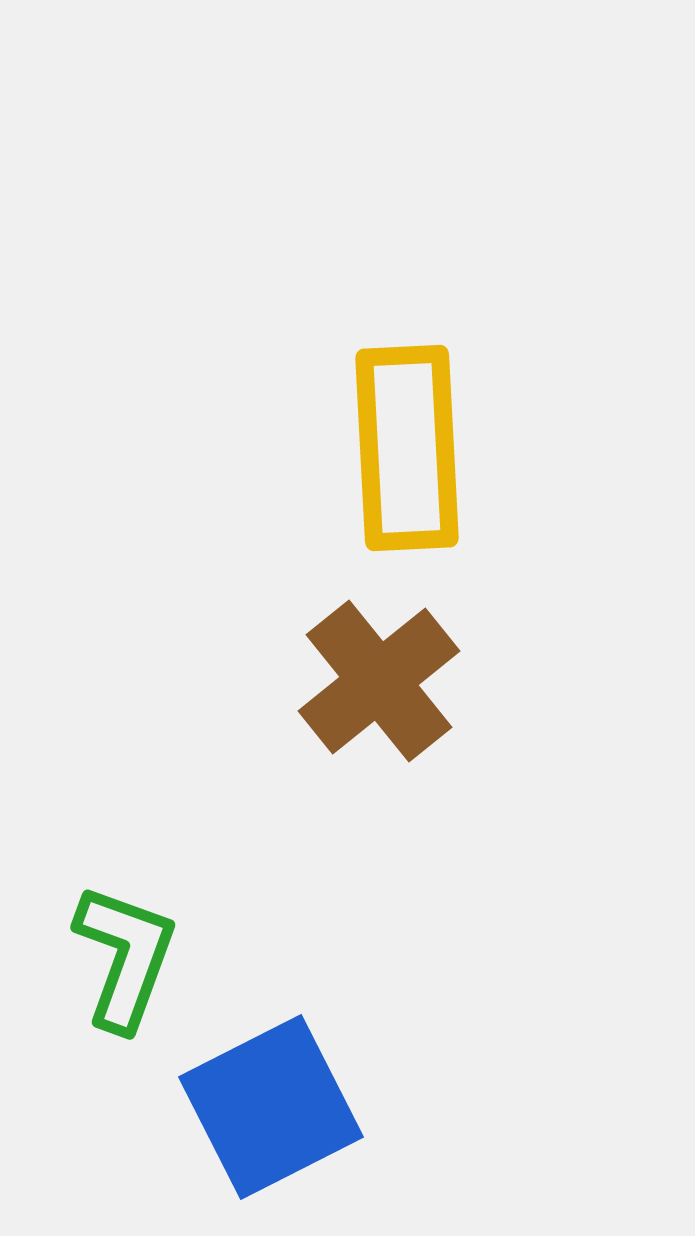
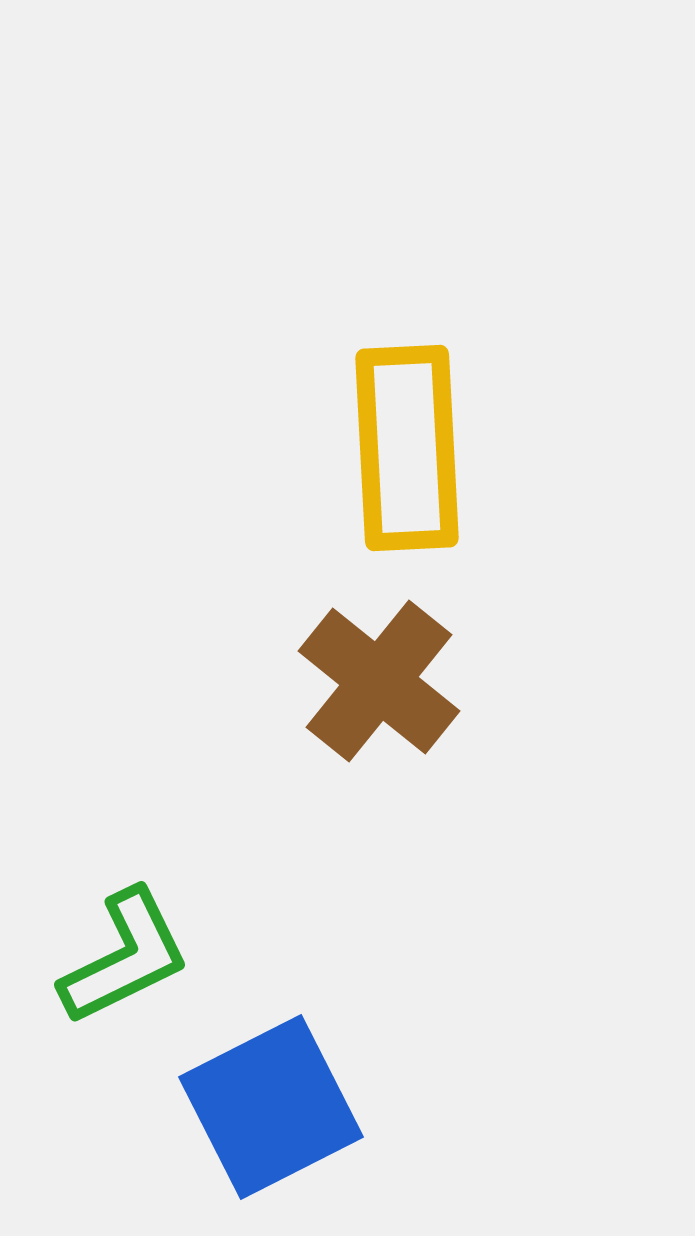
brown cross: rotated 12 degrees counterclockwise
green L-shape: rotated 44 degrees clockwise
